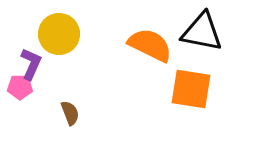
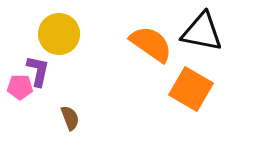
orange semicircle: moved 1 px right, 1 px up; rotated 9 degrees clockwise
purple L-shape: moved 7 px right, 7 px down; rotated 12 degrees counterclockwise
orange square: rotated 21 degrees clockwise
brown semicircle: moved 5 px down
